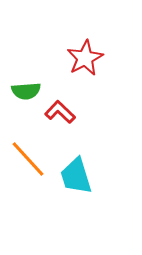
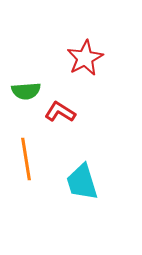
red L-shape: rotated 12 degrees counterclockwise
orange line: moved 2 px left; rotated 33 degrees clockwise
cyan trapezoid: moved 6 px right, 6 px down
